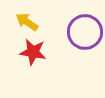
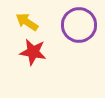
purple circle: moved 6 px left, 7 px up
